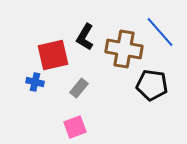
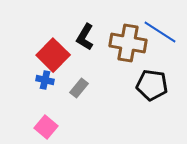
blue line: rotated 16 degrees counterclockwise
brown cross: moved 4 px right, 6 px up
red square: rotated 32 degrees counterclockwise
blue cross: moved 10 px right, 2 px up
pink square: moved 29 px left; rotated 30 degrees counterclockwise
